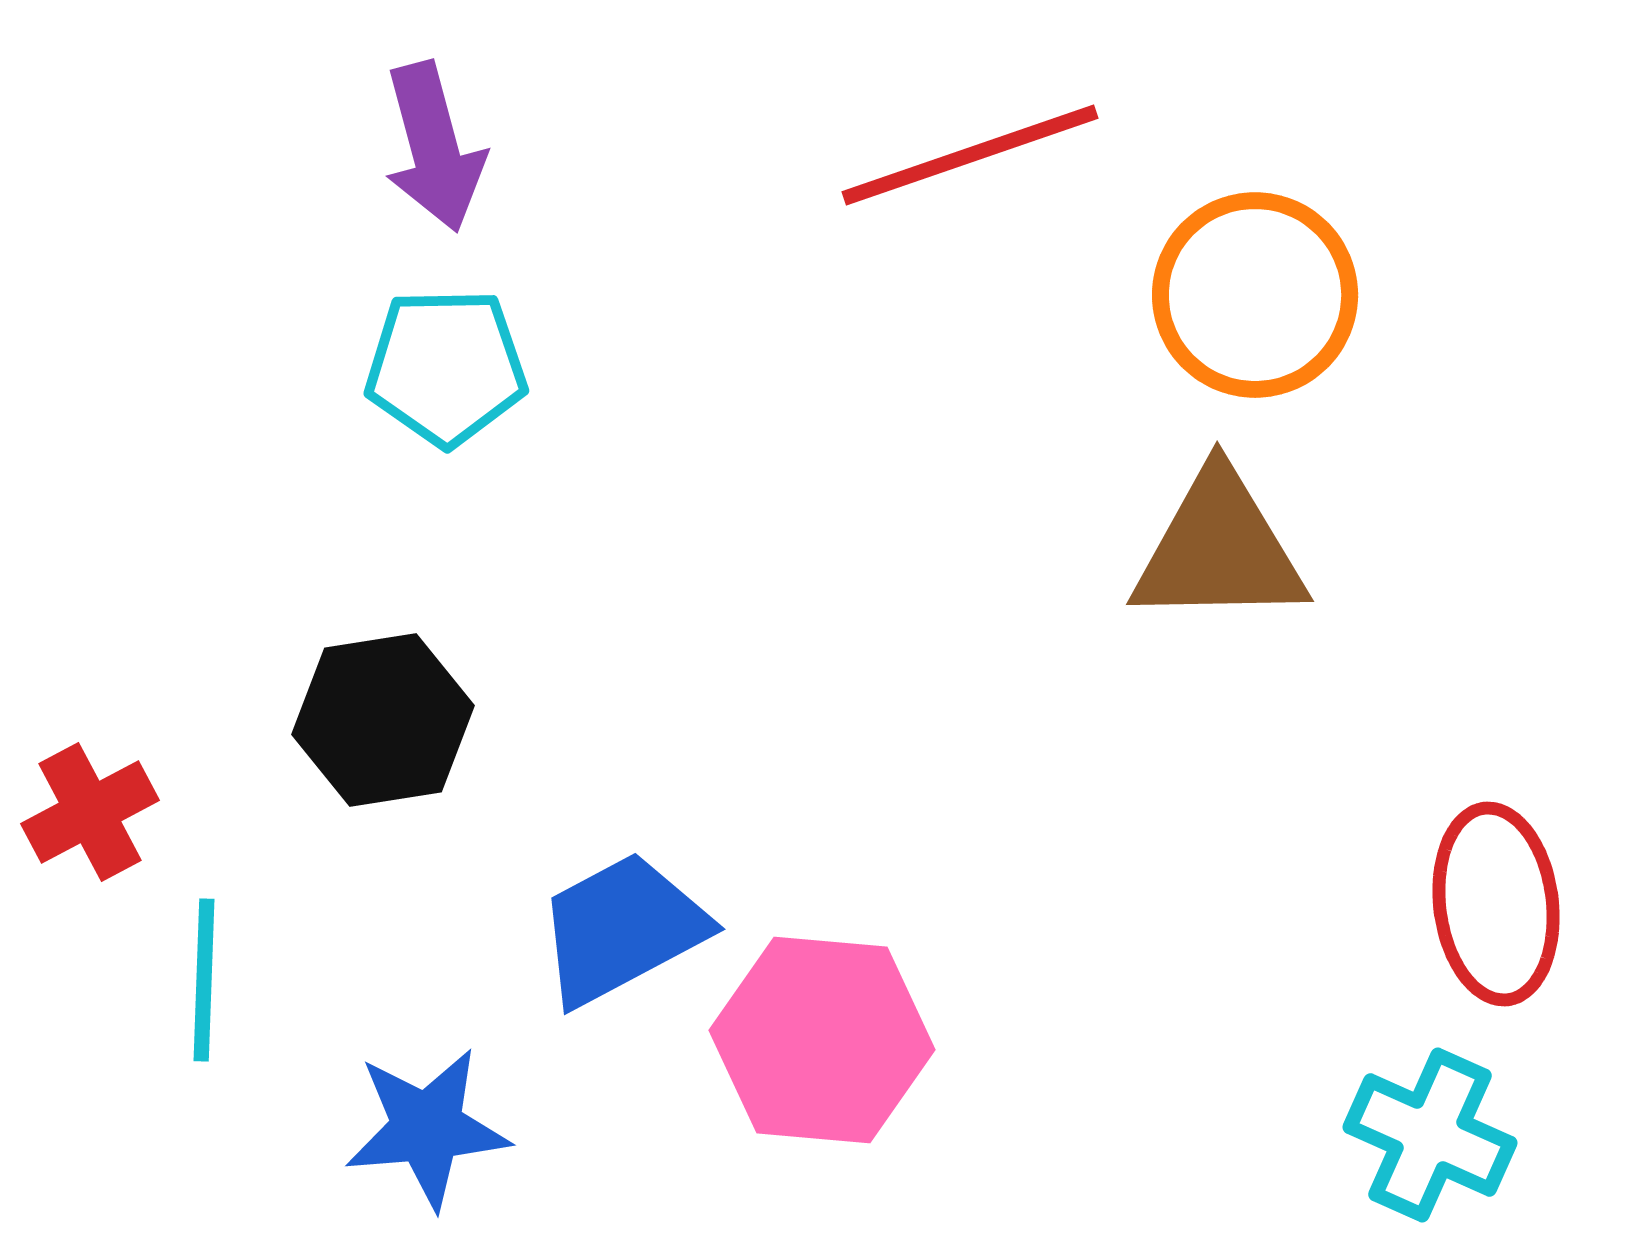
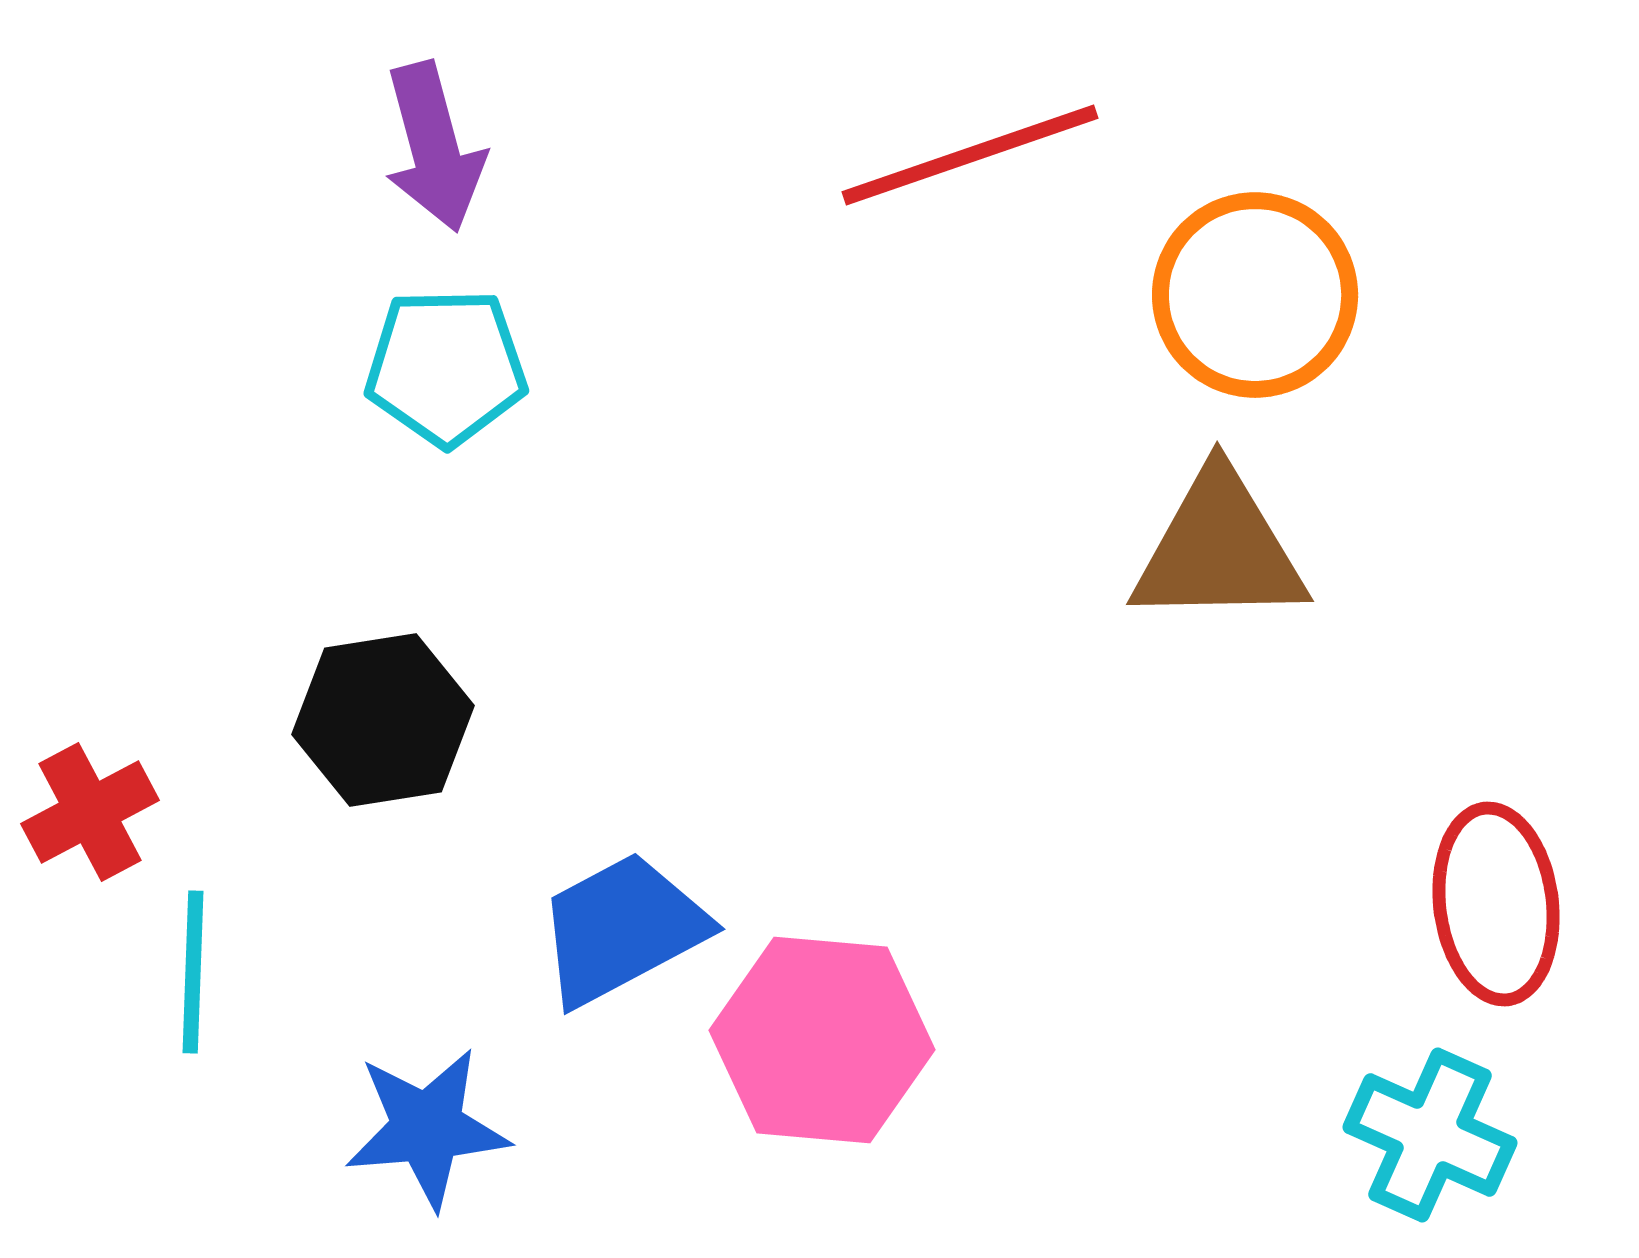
cyan line: moved 11 px left, 8 px up
